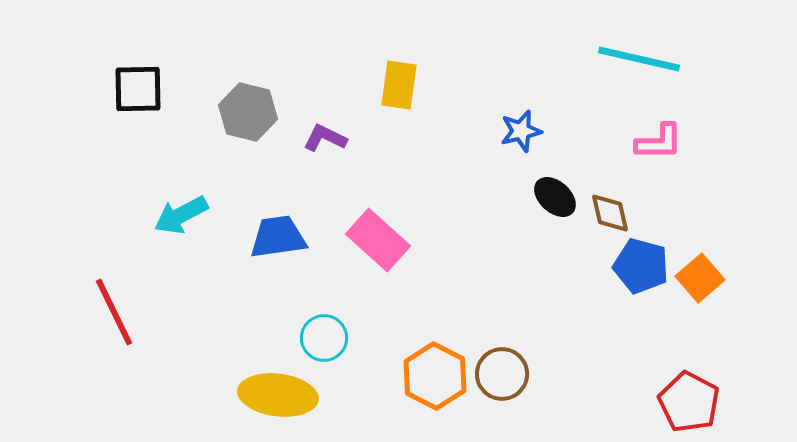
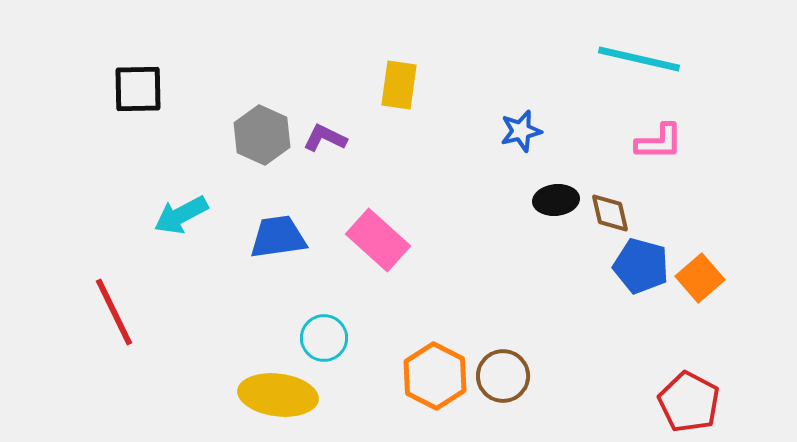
gray hexagon: moved 14 px right, 23 px down; rotated 10 degrees clockwise
black ellipse: moved 1 px right, 3 px down; rotated 48 degrees counterclockwise
brown circle: moved 1 px right, 2 px down
